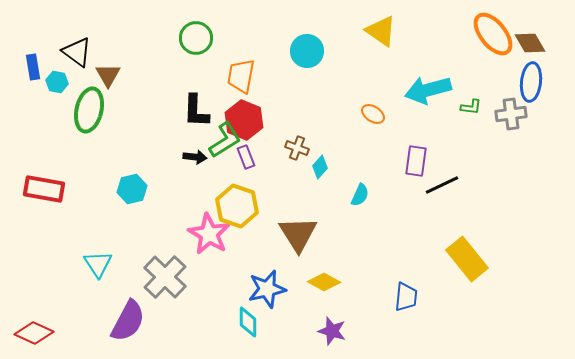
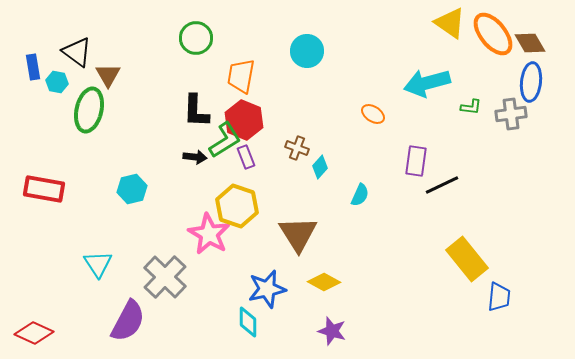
yellow triangle at (381, 31): moved 69 px right, 8 px up
cyan arrow at (428, 90): moved 1 px left, 7 px up
blue trapezoid at (406, 297): moved 93 px right
